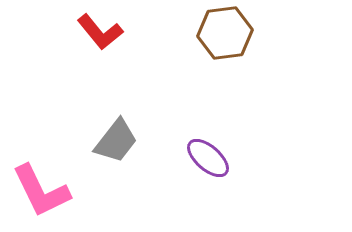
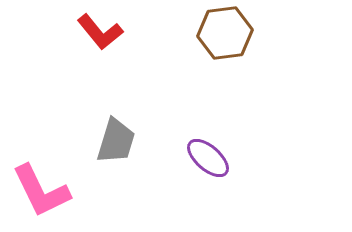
gray trapezoid: rotated 21 degrees counterclockwise
